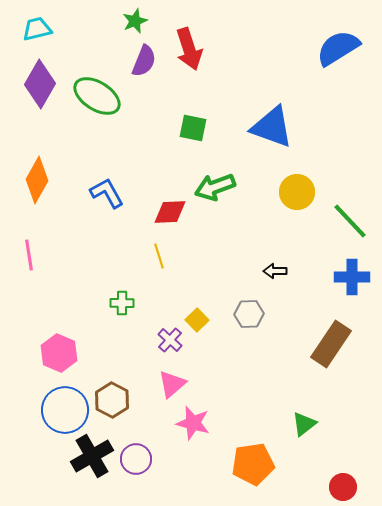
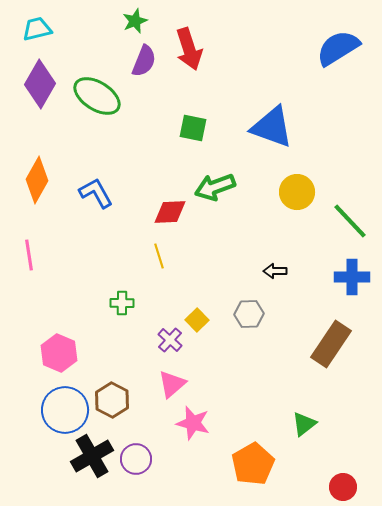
blue L-shape: moved 11 px left
orange pentagon: rotated 21 degrees counterclockwise
